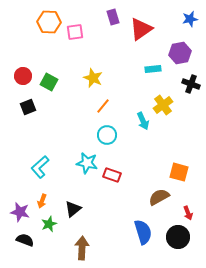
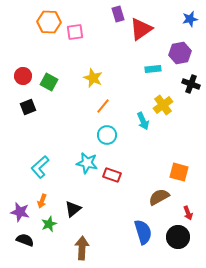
purple rectangle: moved 5 px right, 3 px up
